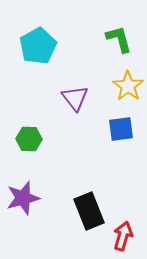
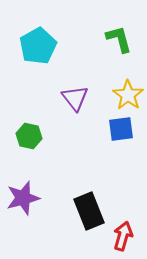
yellow star: moved 9 px down
green hexagon: moved 3 px up; rotated 10 degrees clockwise
